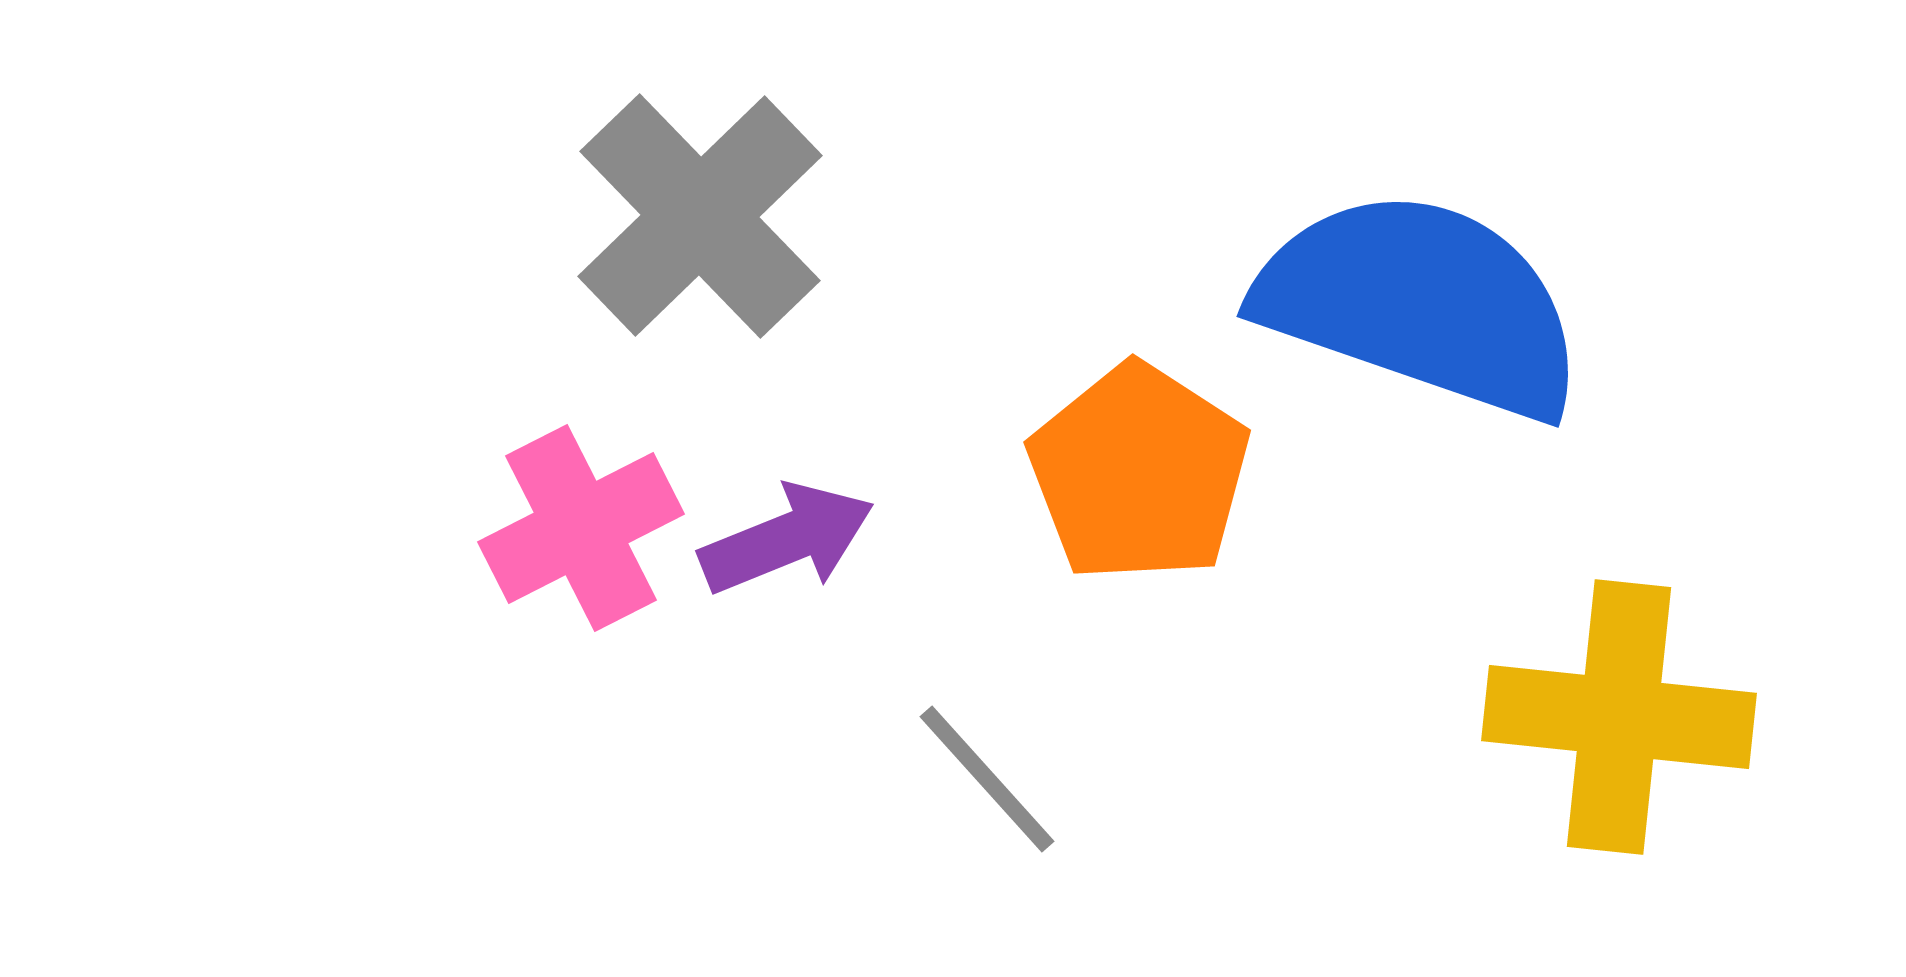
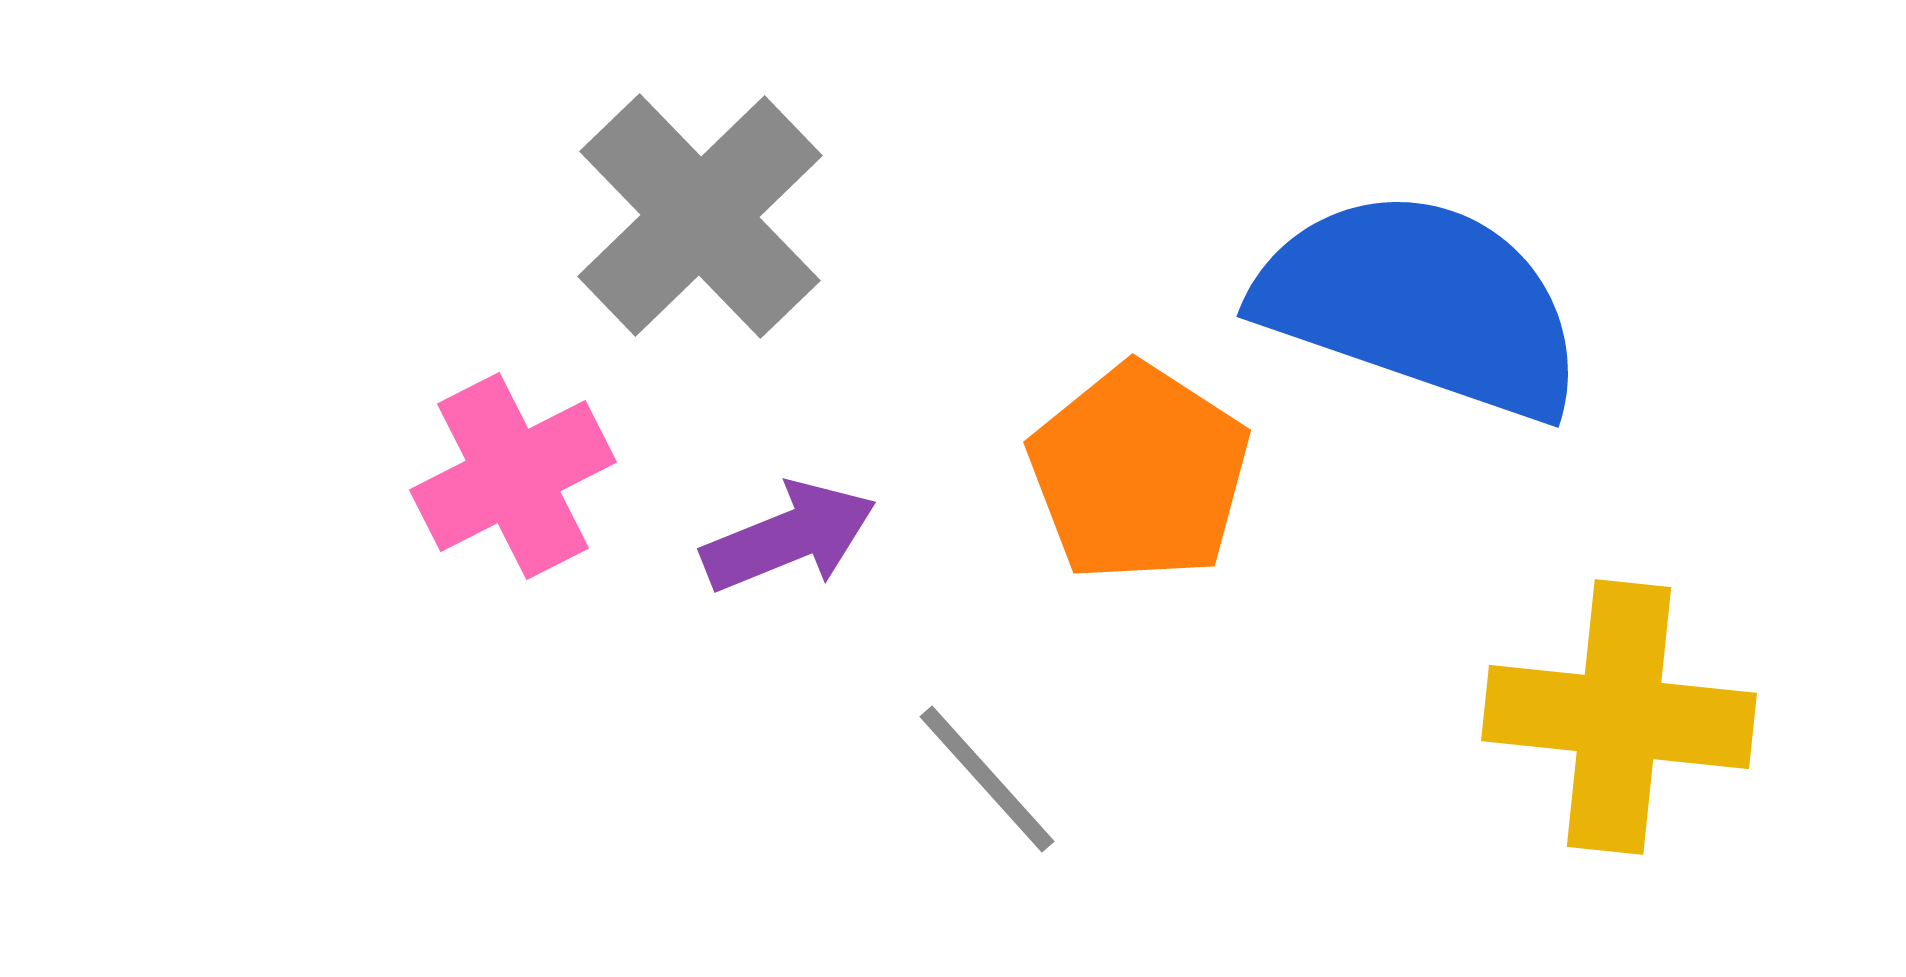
pink cross: moved 68 px left, 52 px up
purple arrow: moved 2 px right, 2 px up
